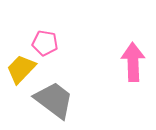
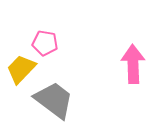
pink arrow: moved 2 px down
